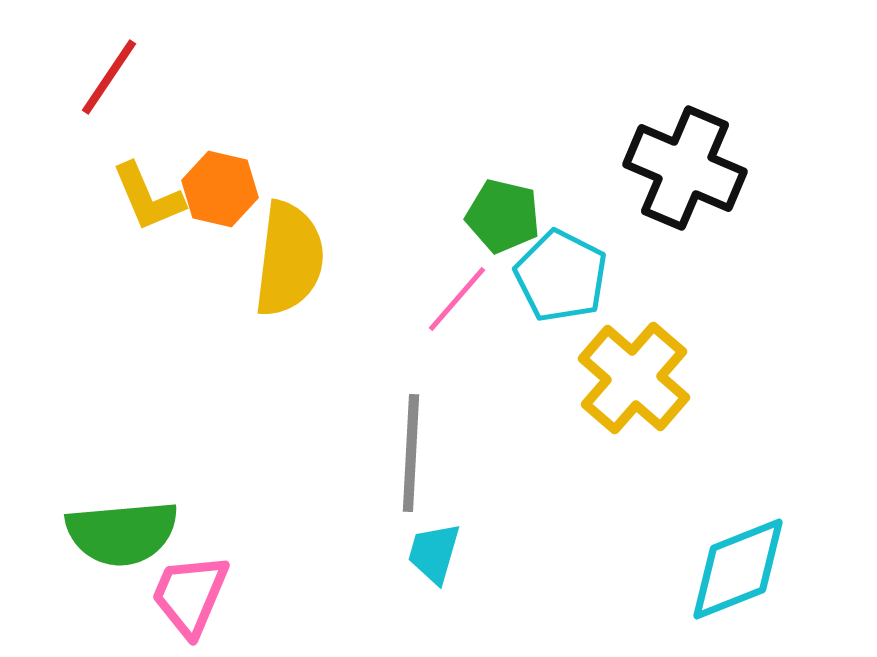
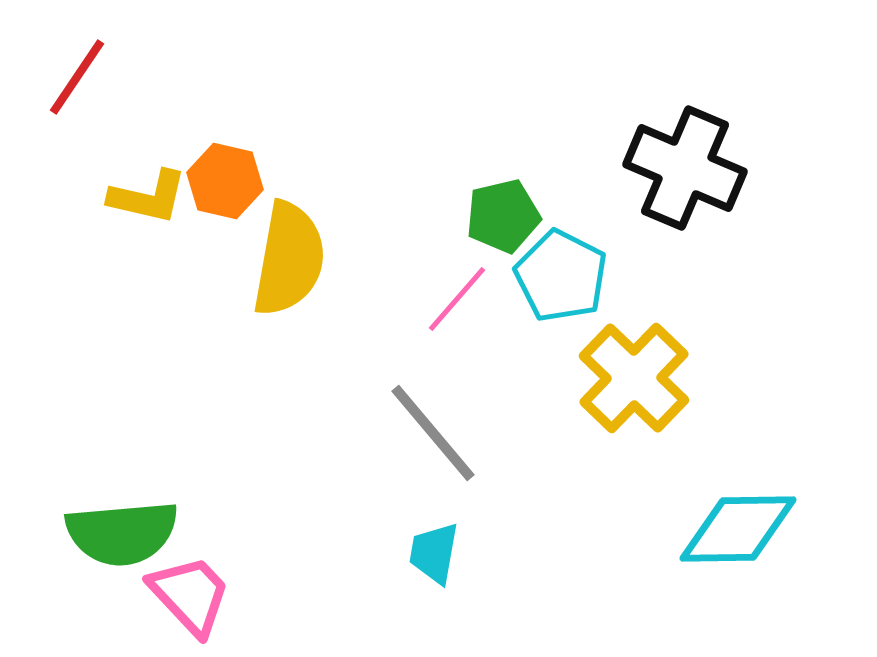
red line: moved 32 px left
orange hexagon: moved 5 px right, 8 px up
yellow L-shape: rotated 54 degrees counterclockwise
green pentagon: rotated 26 degrees counterclockwise
yellow semicircle: rotated 3 degrees clockwise
yellow cross: rotated 3 degrees clockwise
gray line: moved 22 px right, 20 px up; rotated 43 degrees counterclockwise
cyan trapezoid: rotated 6 degrees counterclockwise
cyan diamond: moved 40 px up; rotated 21 degrees clockwise
pink trapezoid: rotated 114 degrees clockwise
